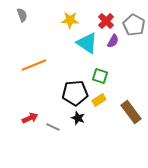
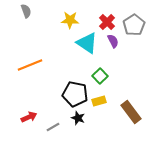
gray semicircle: moved 4 px right, 4 px up
red cross: moved 1 px right, 1 px down
gray pentagon: rotated 10 degrees clockwise
purple semicircle: rotated 56 degrees counterclockwise
orange line: moved 4 px left
green square: rotated 28 degrees clockwise
black pentagon: moved 1 px down; rotated 15 degrees clockwise
yellow rectangle: moved 1 px down; rotated 16 degrees clockwise
red arrow: moved 1 px left, 1 px up
gray line: rotated 56 degrees counterclockwise
